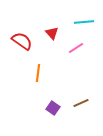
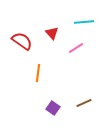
brown line: moved 3 px right
